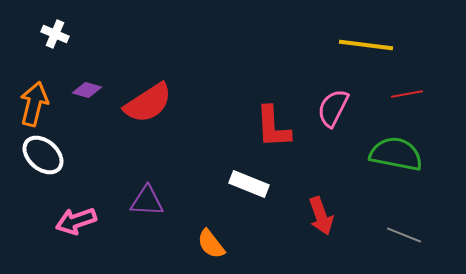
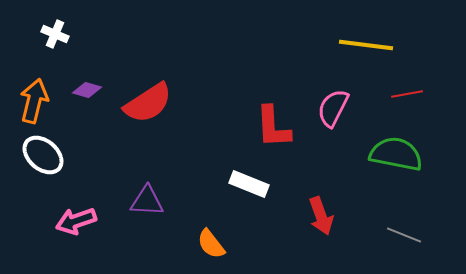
orange arrow: moved 3 px up
